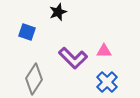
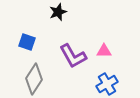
blue square: moved 10 px down
purple L-shape: moved 2 px up; rotated 16 degrees clockwise
blue cross: moved 2 px down; rotated 15 degrees clockwise
